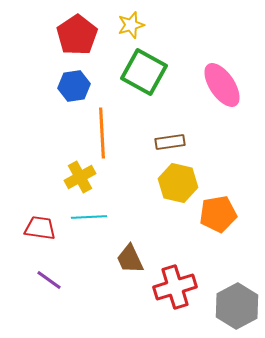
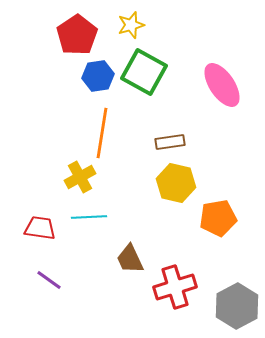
blue hexagon: moved 24 px right, 10 px up
orange line: rotated 12 degrees clockwise
yellow hexagon: moved 2 px left
orange pentagon: moved 4 px down
